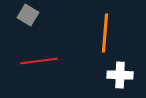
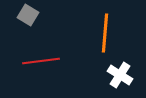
red line: moved 2 px right
white cross: rotated 30 degrees clockwise
